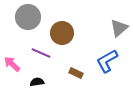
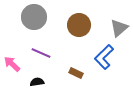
gray circle: moved 6 px right
brown circle: moved 17 px right, 8 px up
blue L-shape: moved 3 px left, 4 px up; rotated 15 degrees counterclockwise
